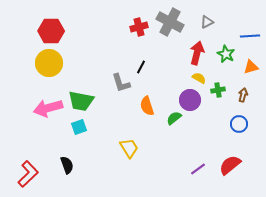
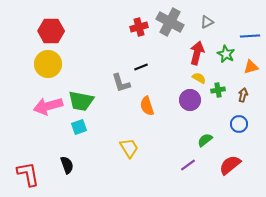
yellow circle: moved 1 px left, 1 px down
black line: rotated 40 degrees clockwise
pink arrow: moved 2 px up
green semicircle: moved 31 px right, 22 px down
purple line: moved 10 px left, 4 px up
red L-shape: rotated 56 degrees counterclockwise
